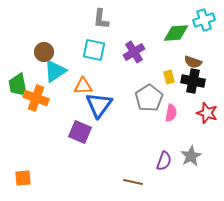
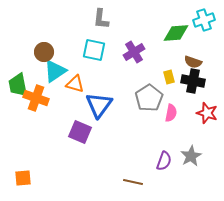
orange triangle: moved 8 px left, 2 px up; rotated 18 degrees clockwise
